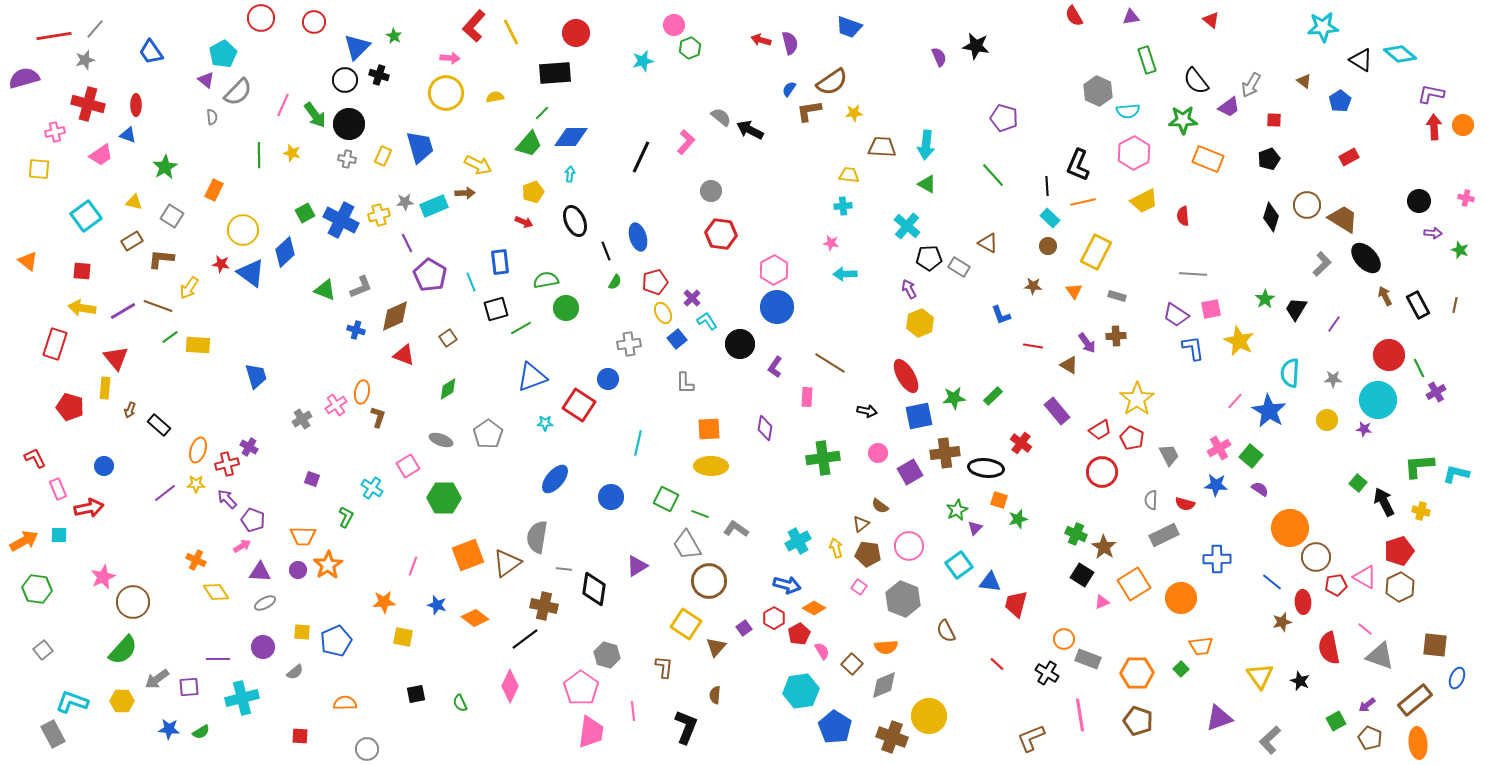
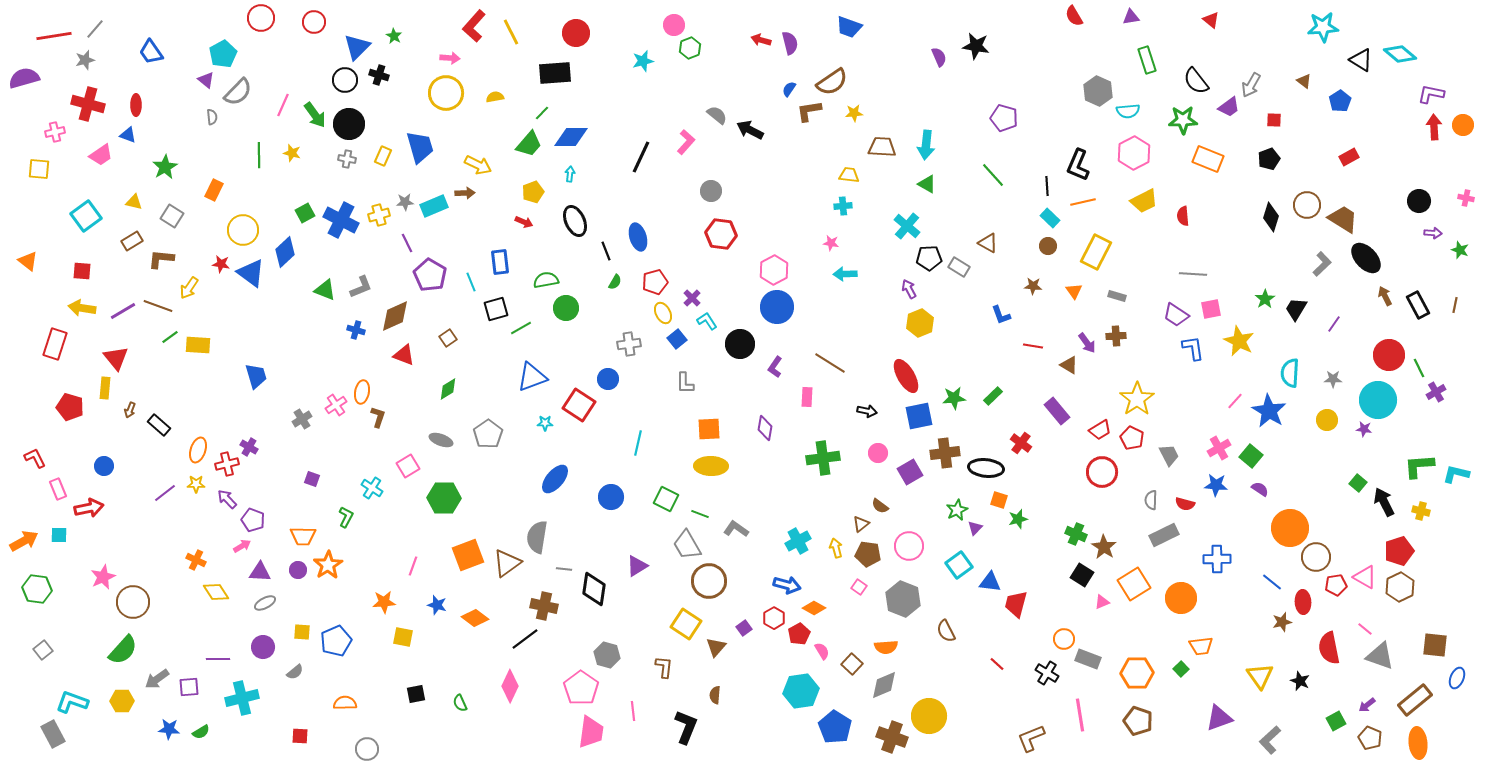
gray semicircle at (721, 117): moved 4 px left, 2 px up
